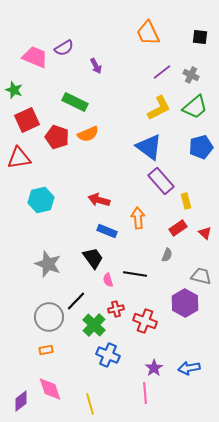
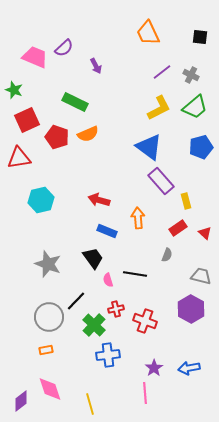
purple semicircle at (64, 48): rotated 12 degrees counterclockwise
purple hexagon at (185, 303): moved 6 px right, 6 px down
blue cross at (108, 355): rotated 30 degrees counterclockwise
